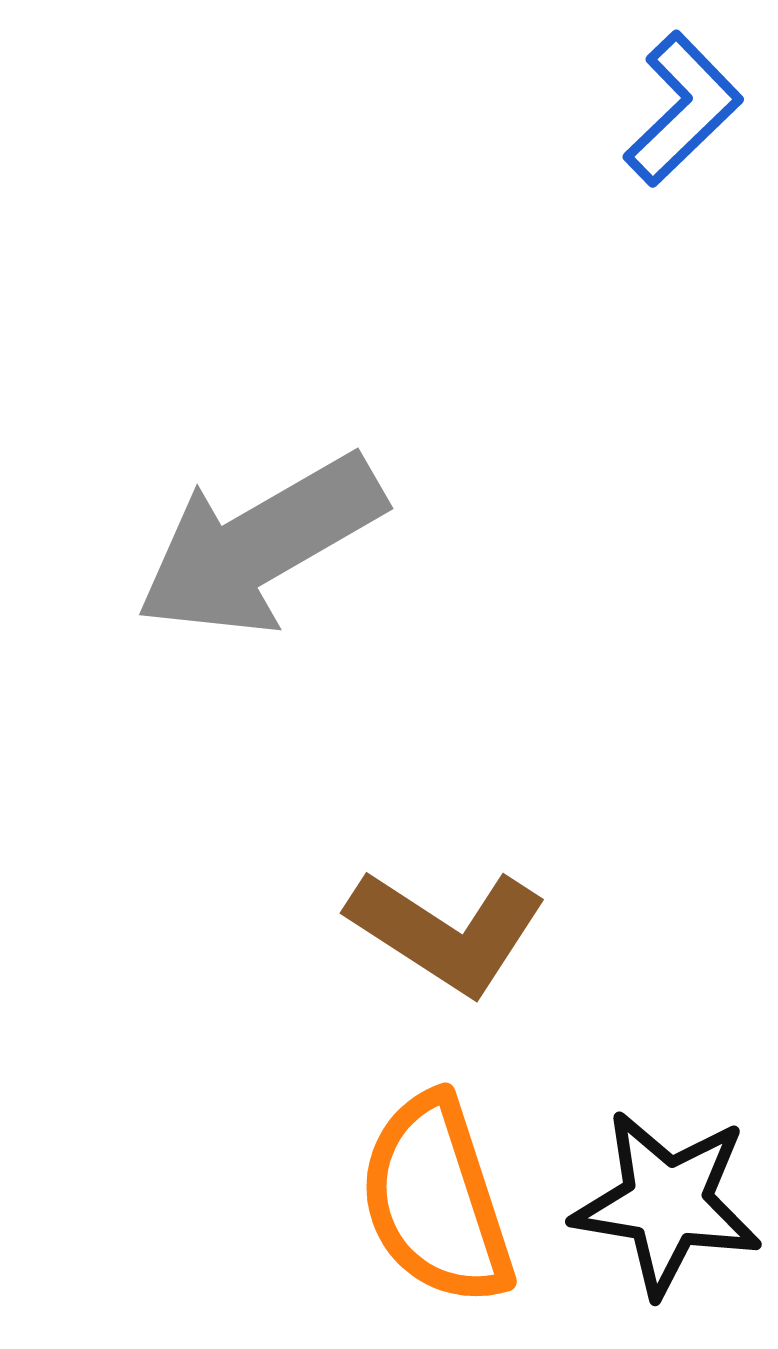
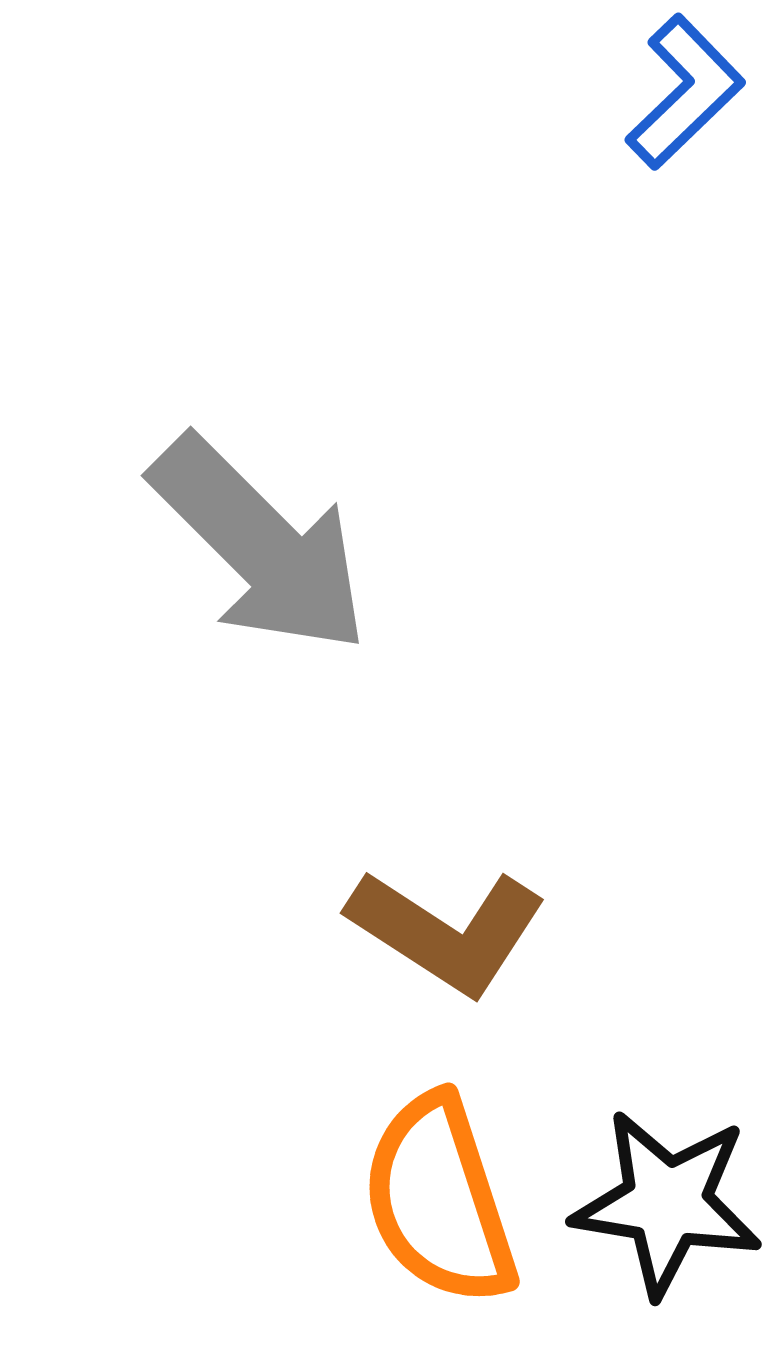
blue L-shape: moved 2 px right, 17 px up
gray arrow: rotated 105 degrees counterclockwise
orange semicircle: moved 3 px right
